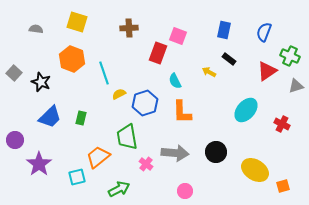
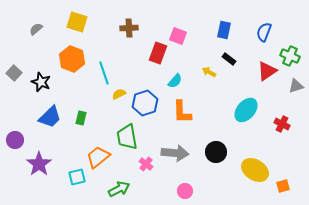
gray semicircle: rotated 48 degrees counterclockwise
cyan semicircle: rotated 112 degrees counterclockwise
